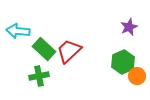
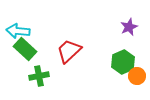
green rectangle: moved 19 px left
